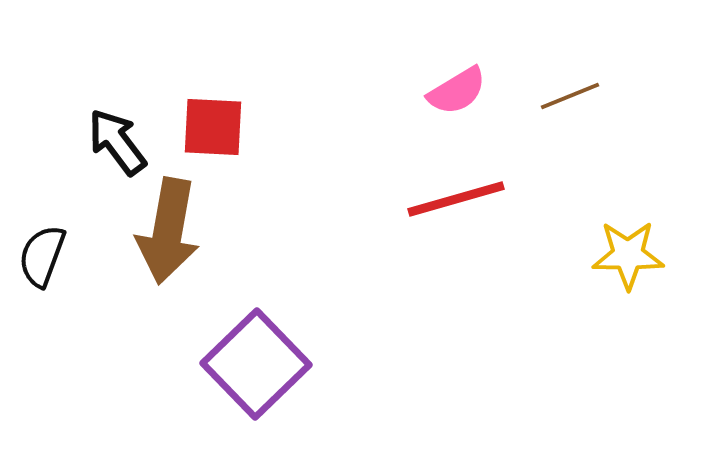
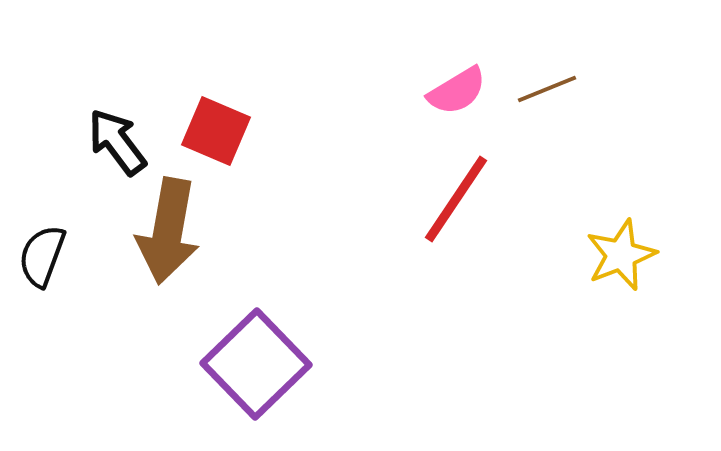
brown line: moved 23 px left, 7 px up
red square: moved 3 px right, 4 px down; rotated 20 degrees clockwise
red line: rotated 40 degrees counterclockwise
yellow star: moved 7 px left; rotated 22 degrees counterclockwise
